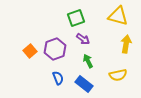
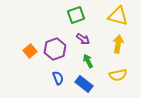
green square: moved 3 px up
yellow arrow: moved 8 px left
